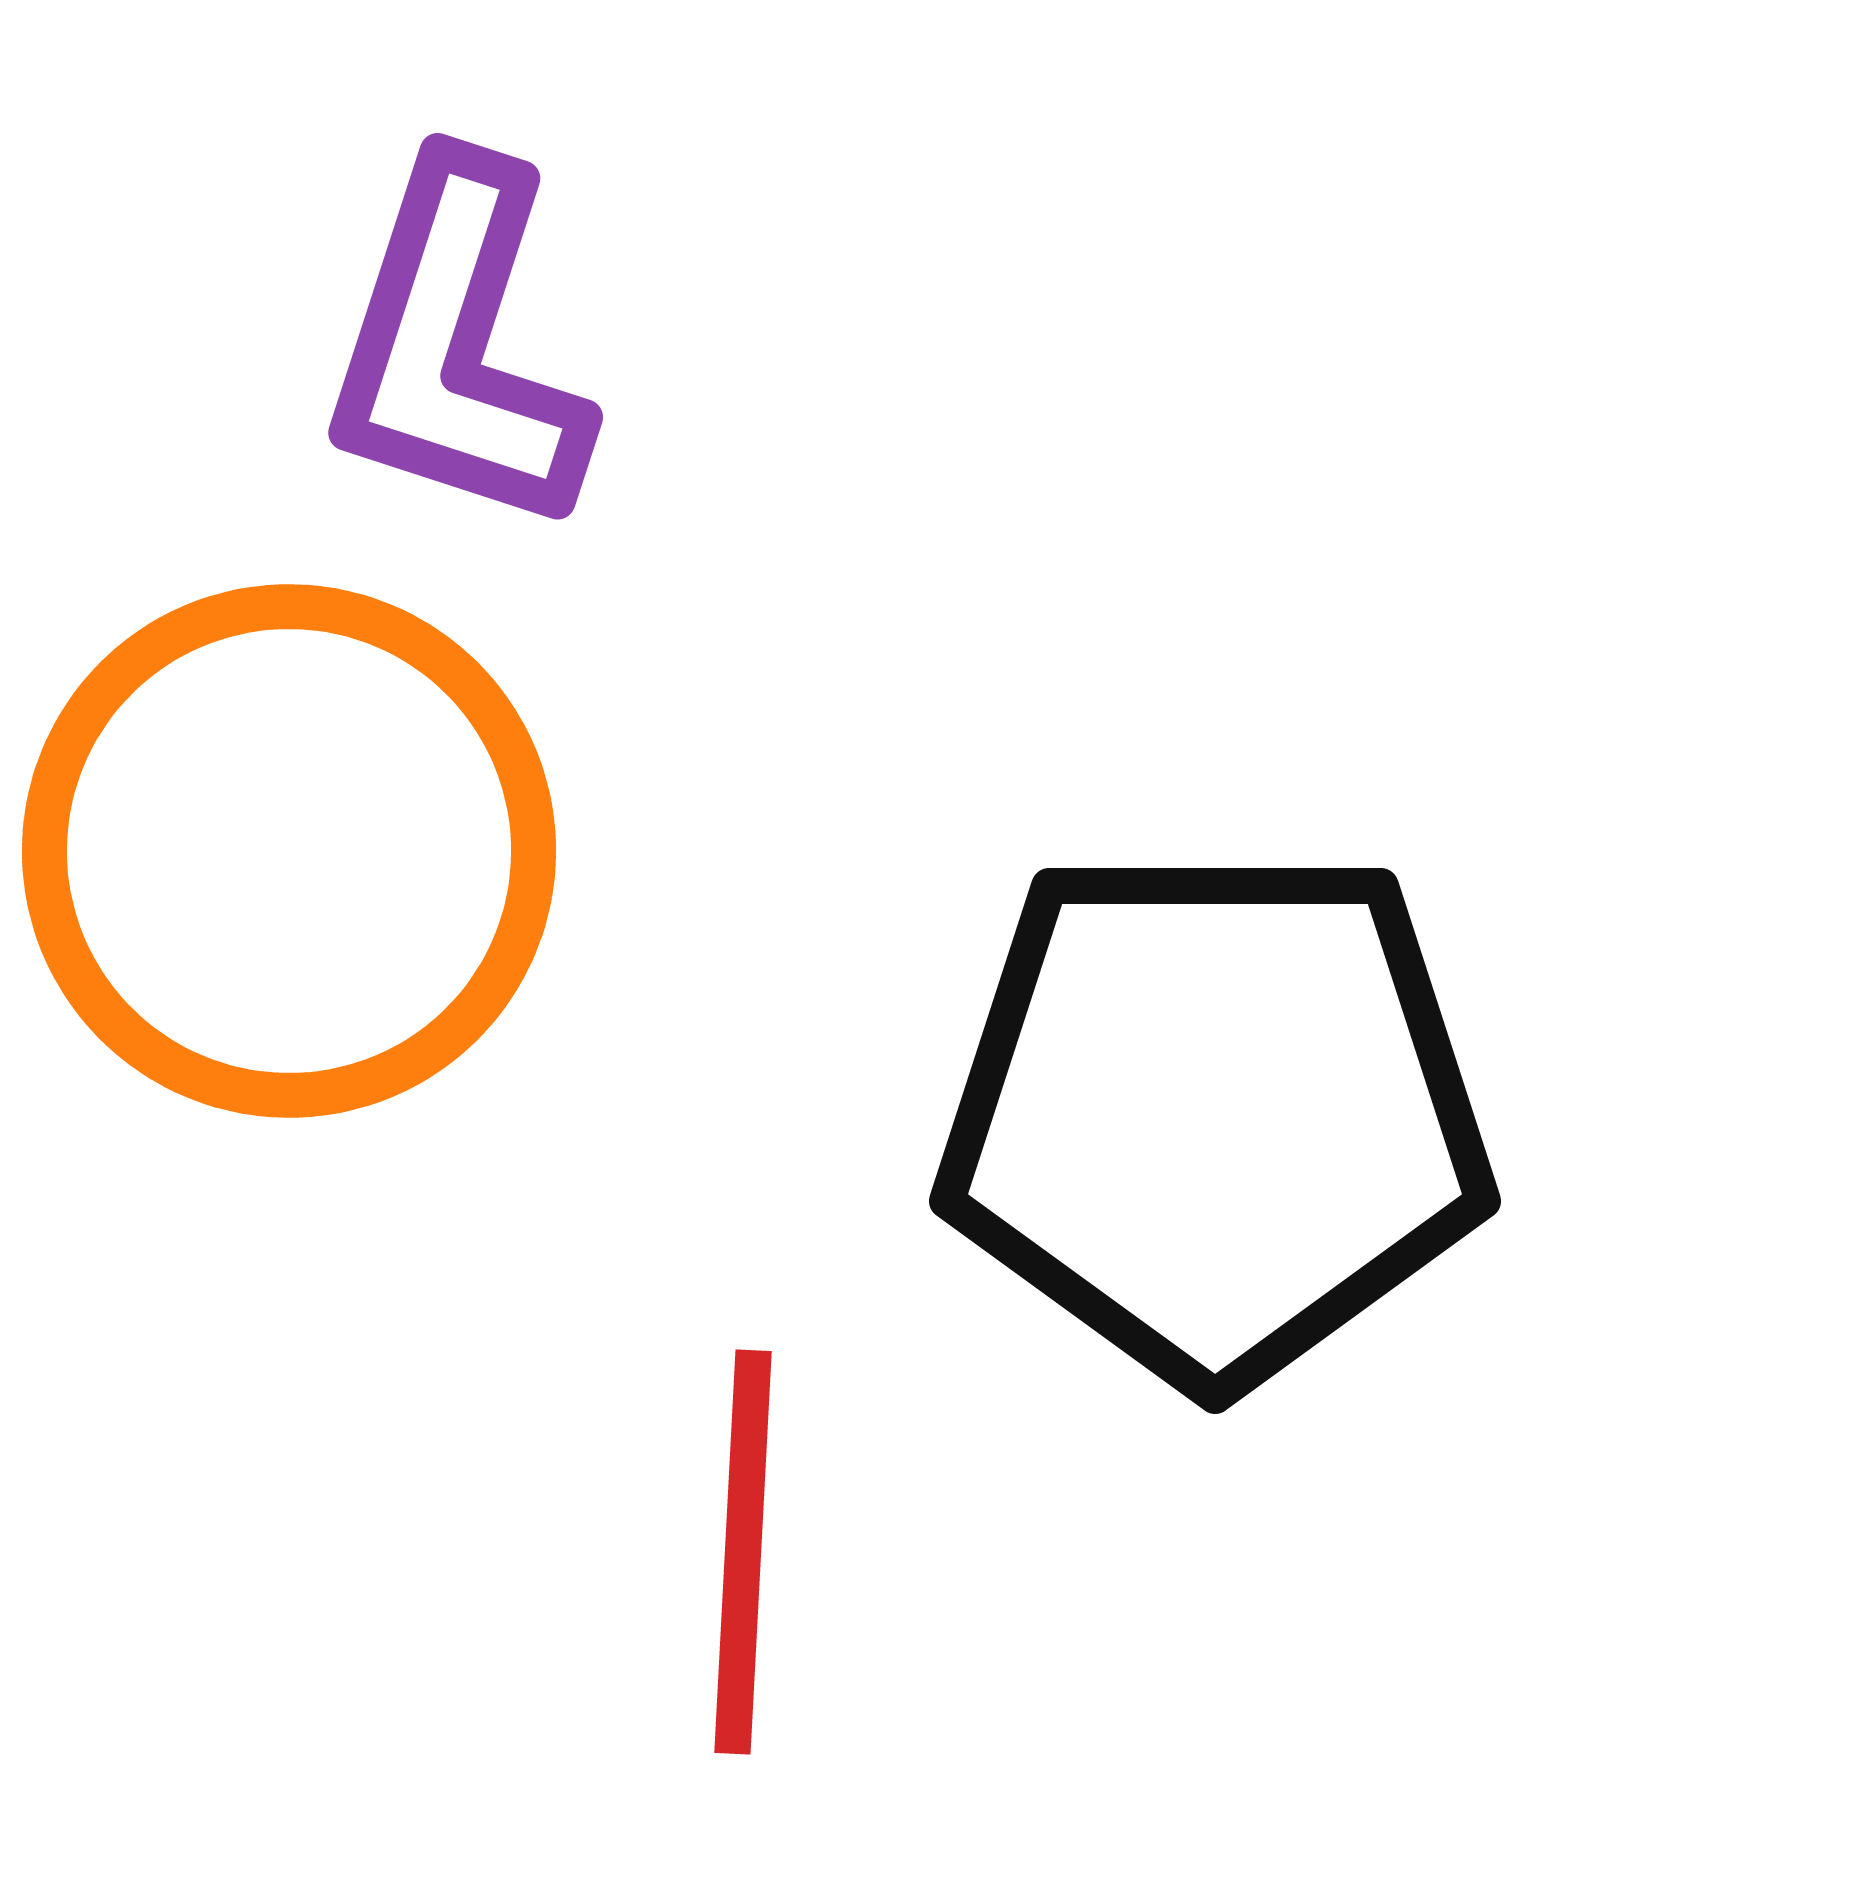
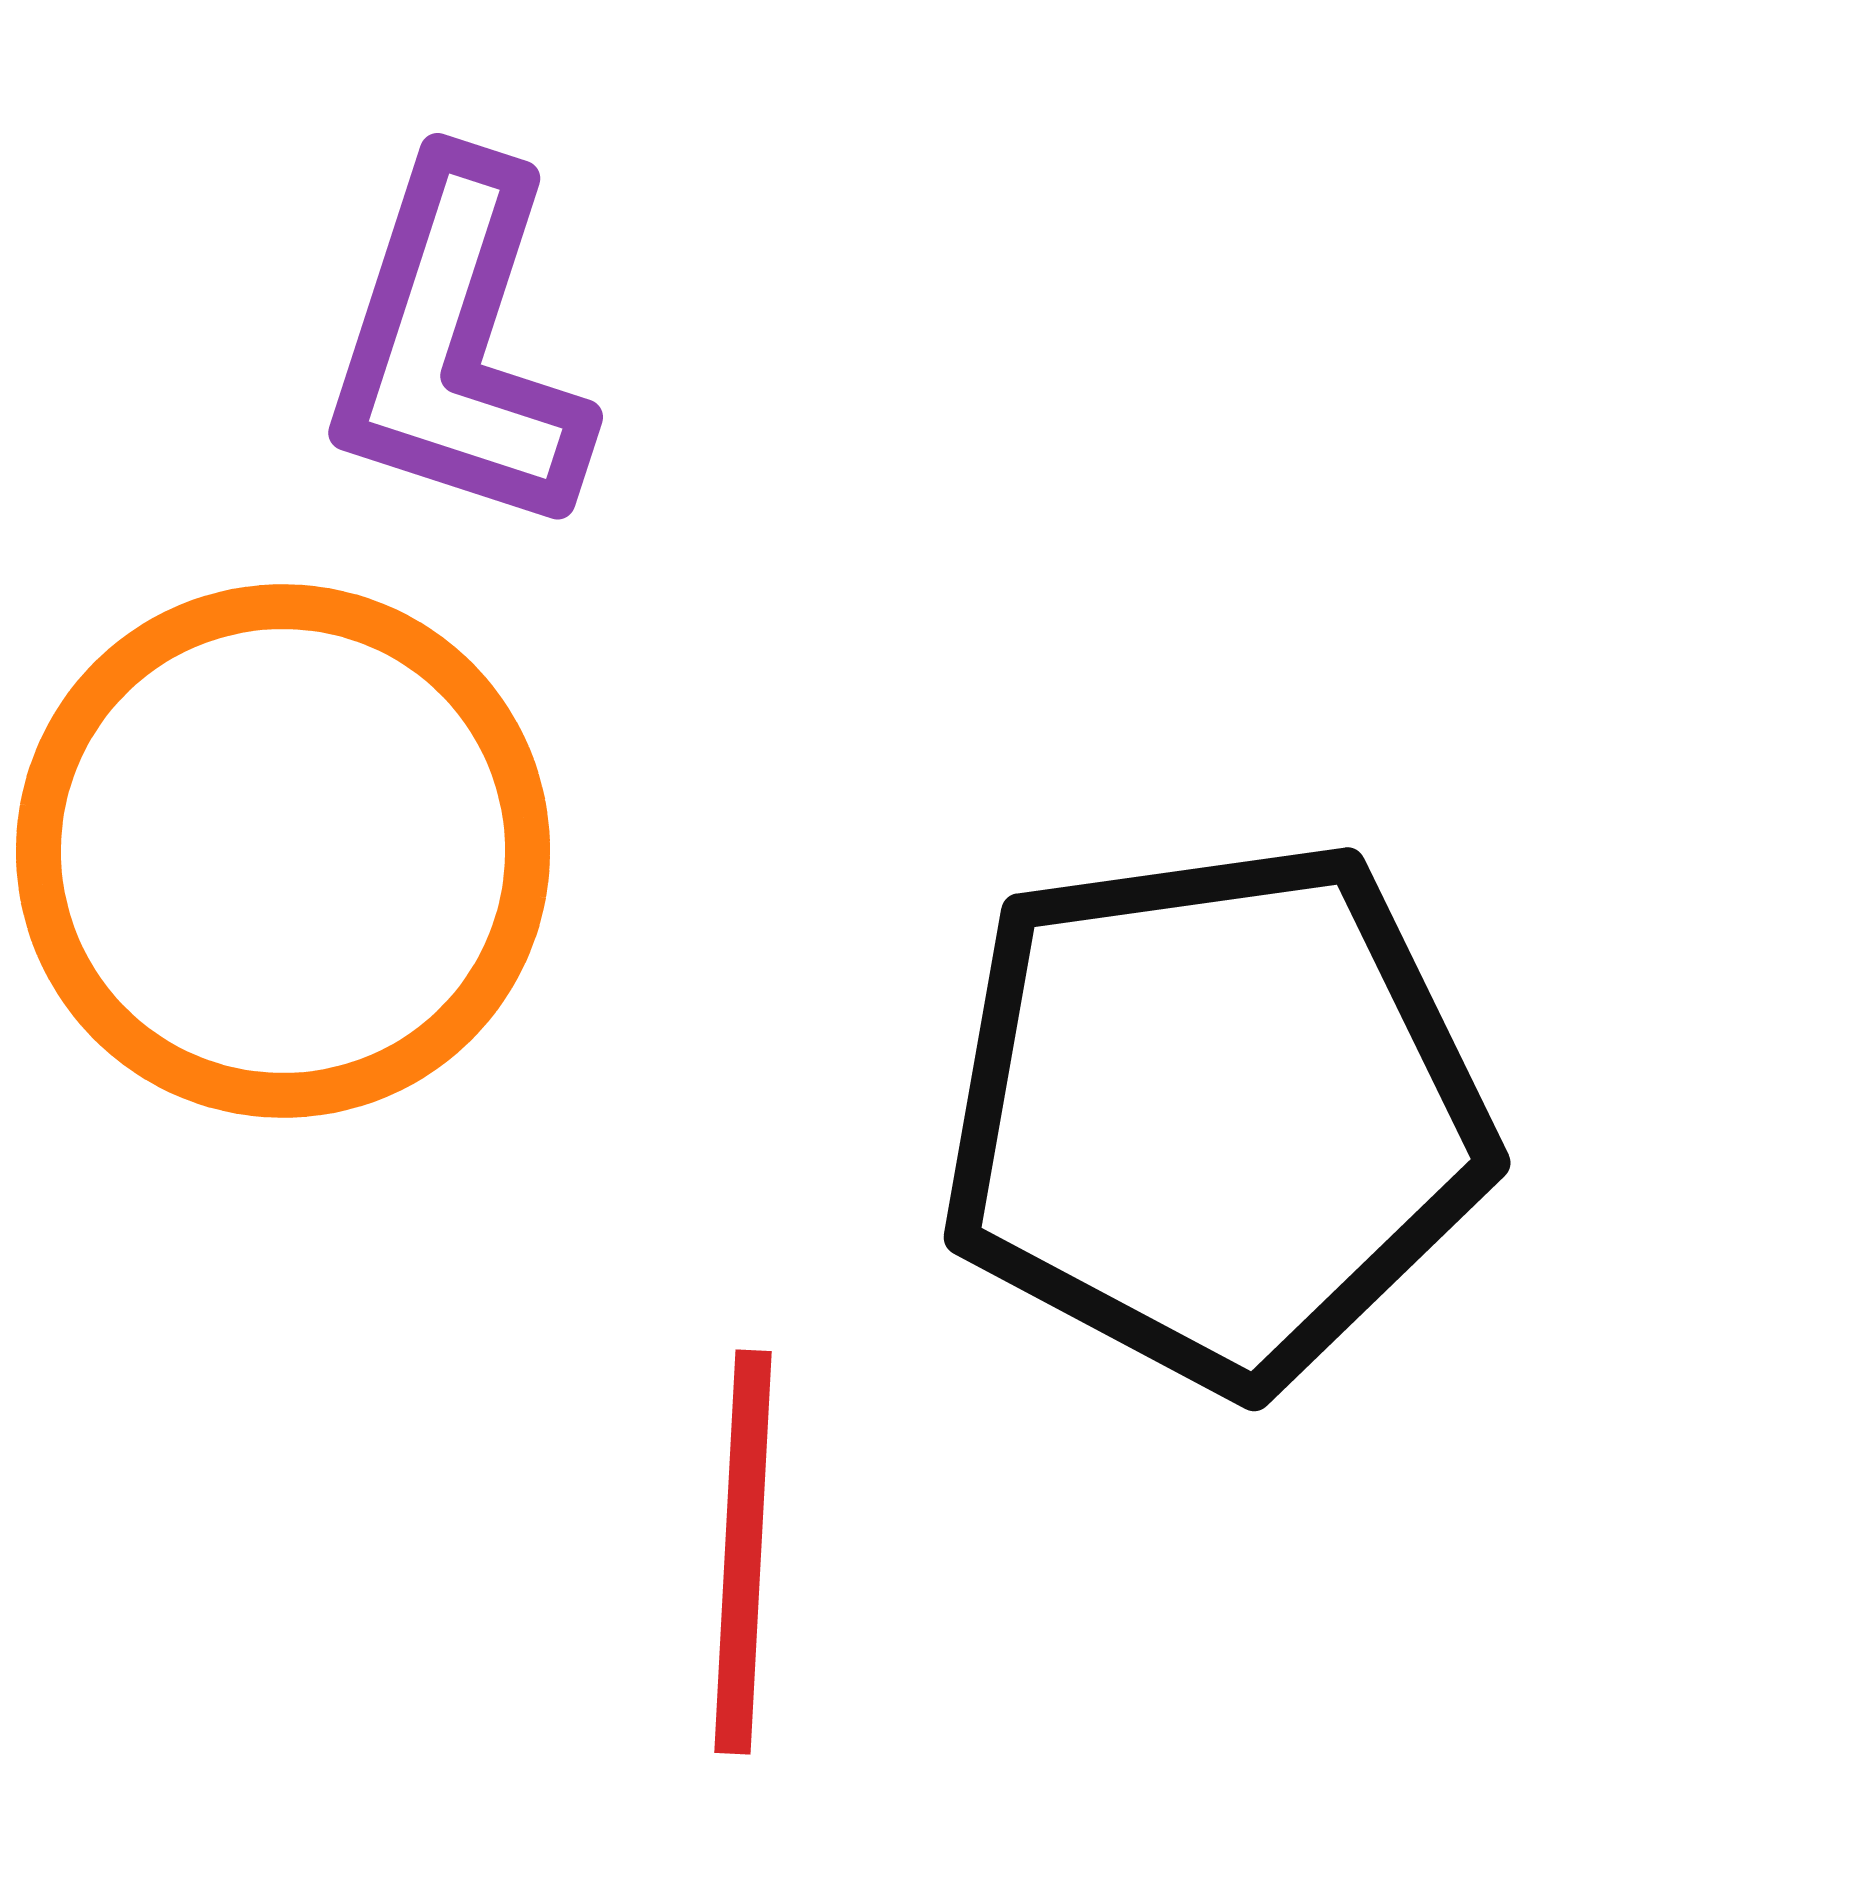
orange circle: moved 6 px left
black pentagon: rotated 8 degrees counterclockwise
